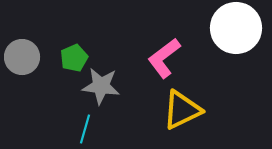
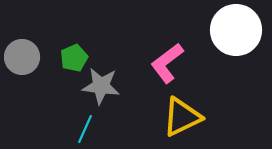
white circle: moved 2 px down
pink L-shape: moved 3 px right, 5 px down
yellow triangle: moved 7 px down
cyan line: rotated 8 degrees clockwise
